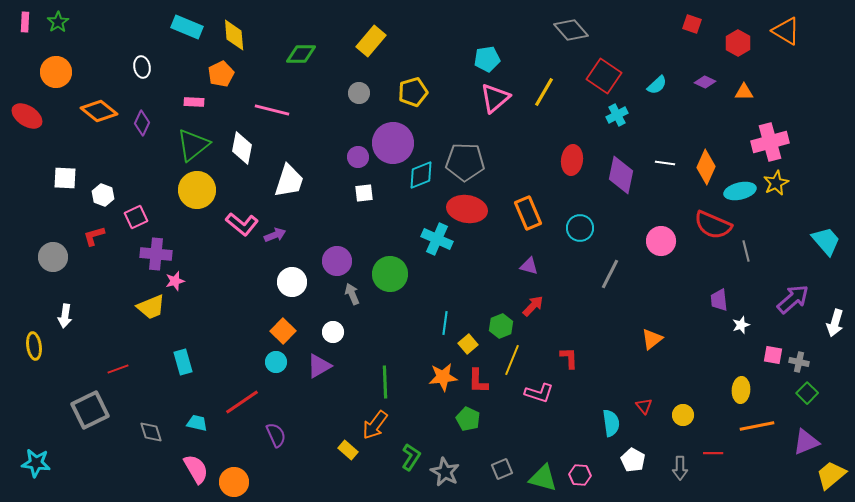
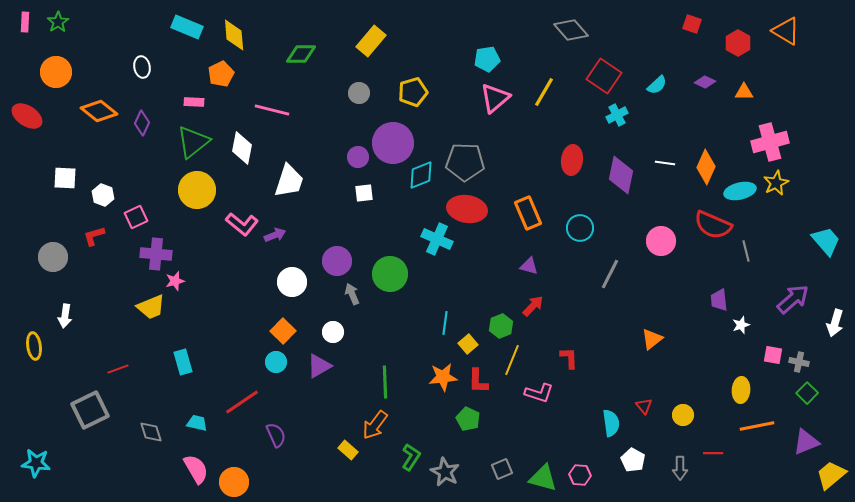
green triangle at (193, 145): moved 3 px up
